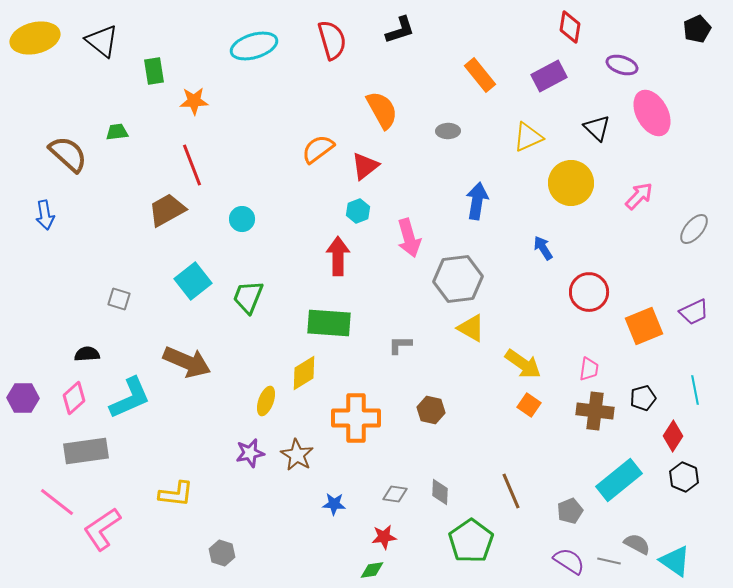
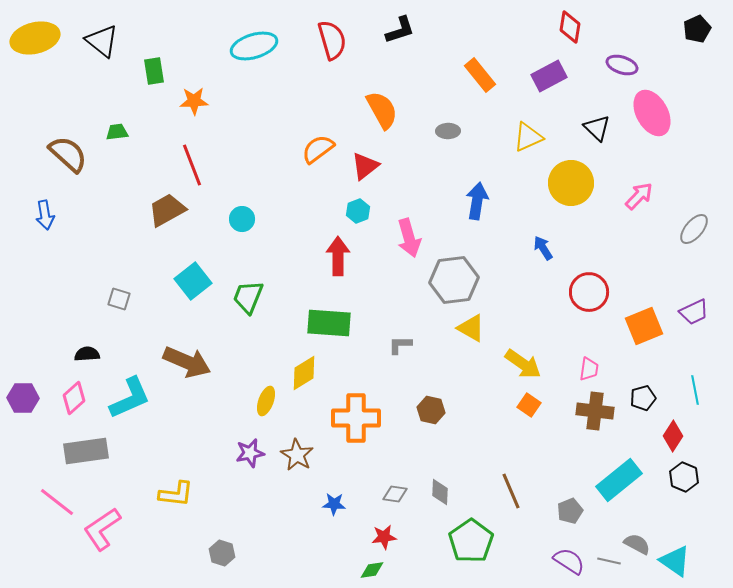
gray hexagon at (458, 279): moved 4 px left, 1 px down
